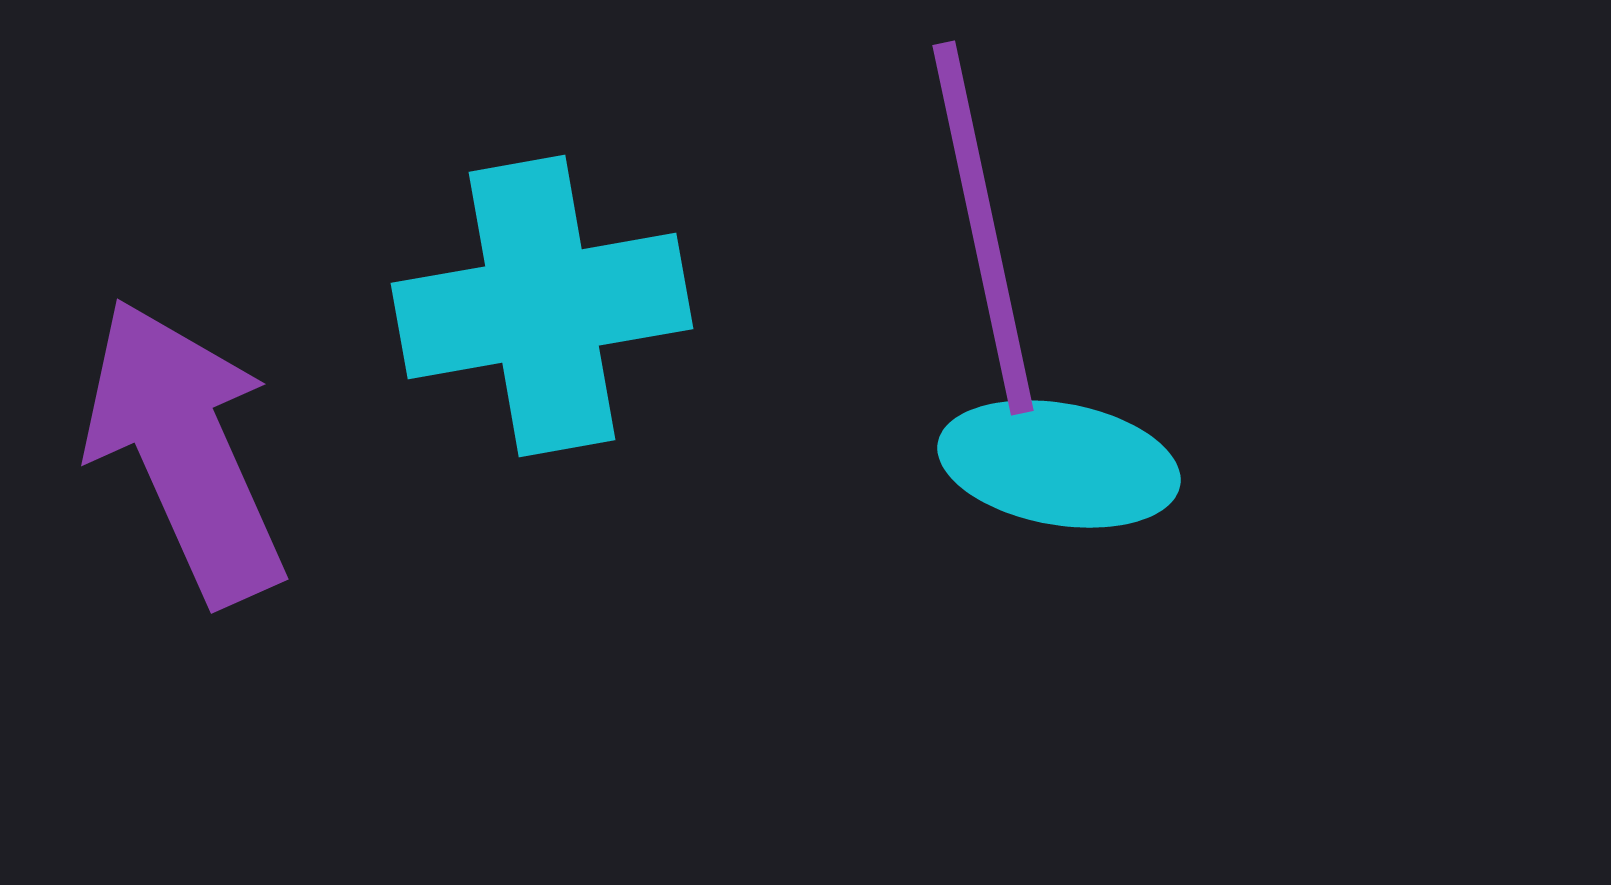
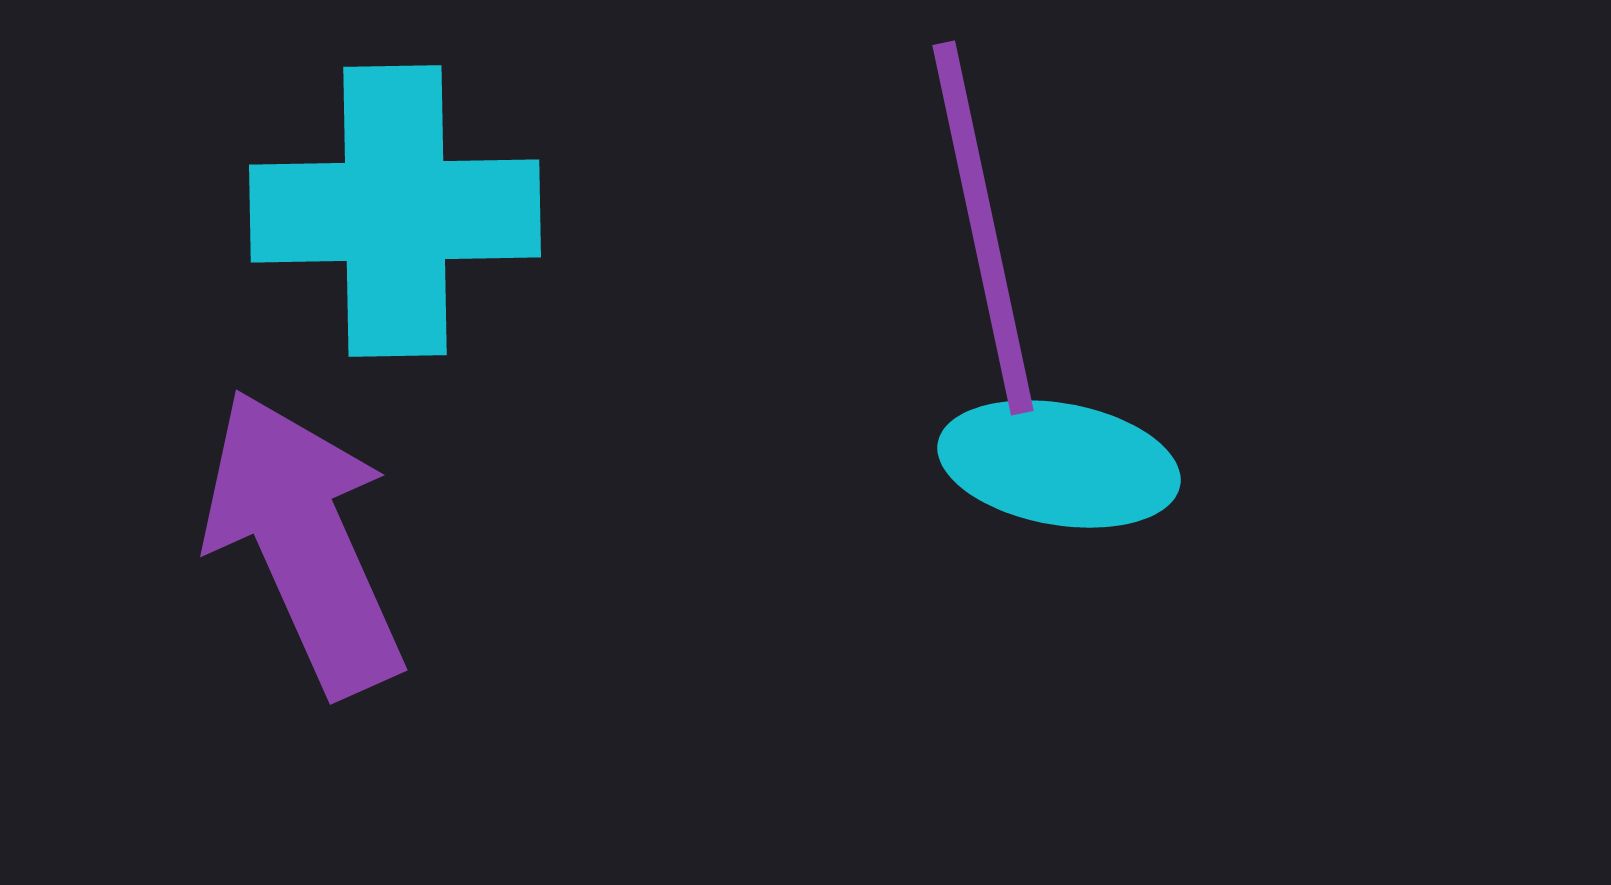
cyan cross: moved 147 px left, 95 px up; rotated 9 degrees clockwise
purple arrow: moved 119 px right, 91 px down
